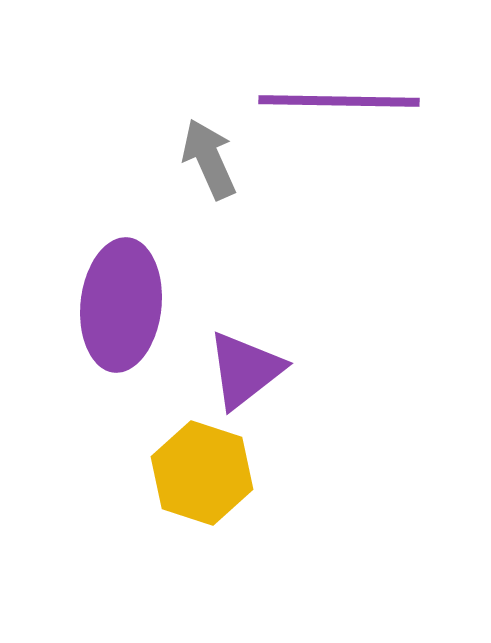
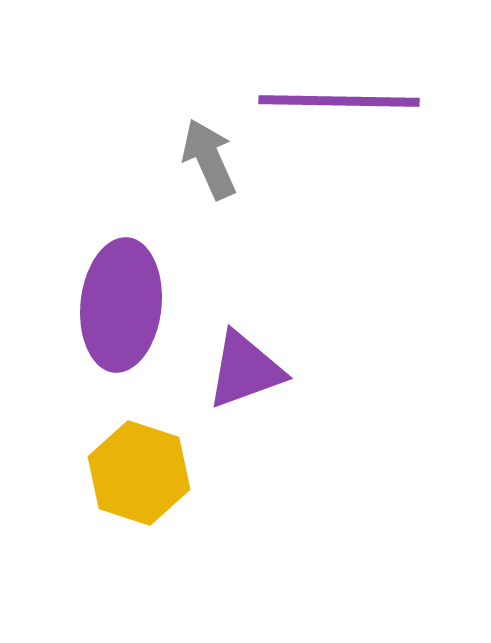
purple triangle: rotated 18 degrees clockwise
yellow hexagon: moved 63 px left
